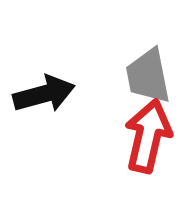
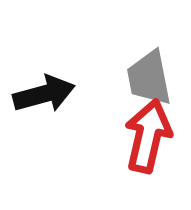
gray trapezoid: moved 1 px right, 2 px down
